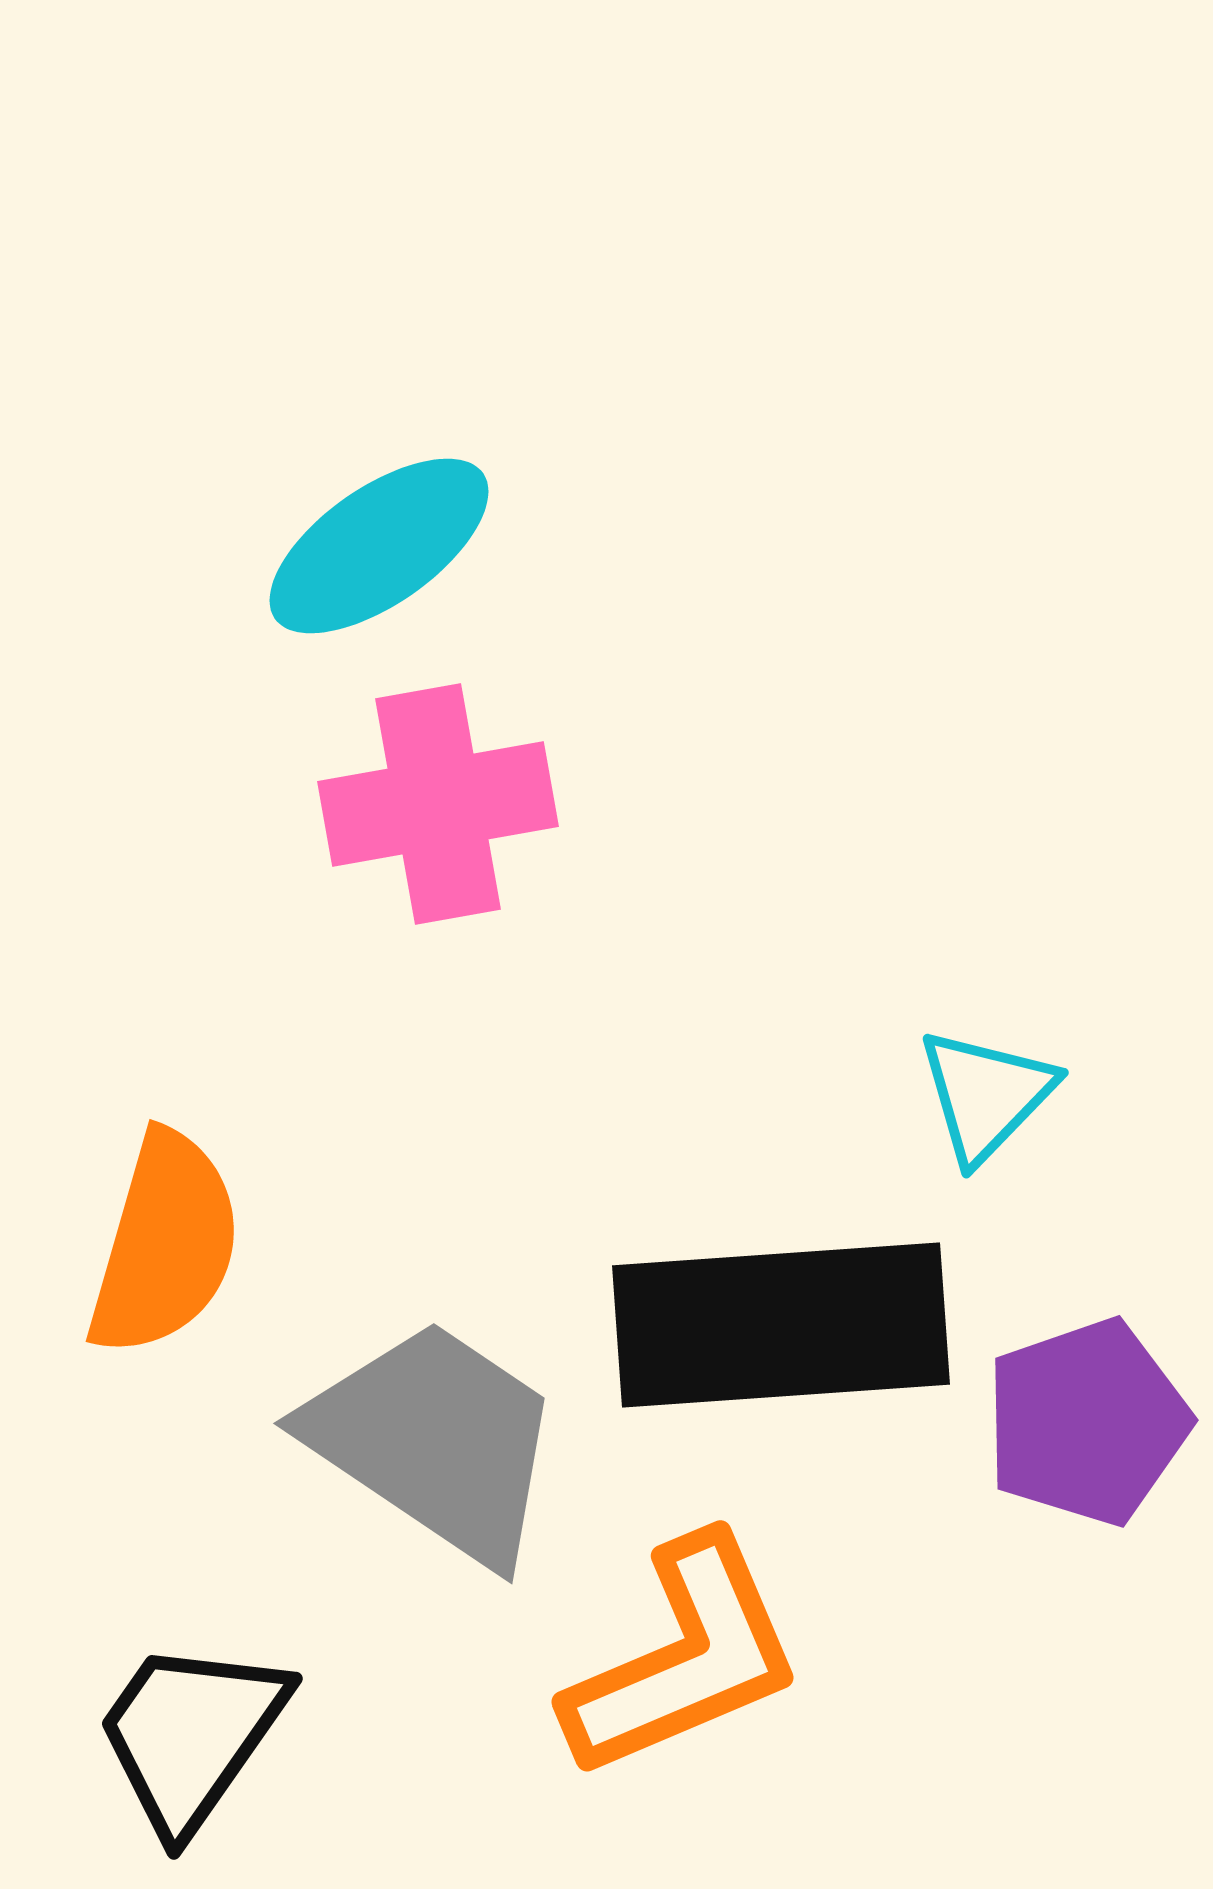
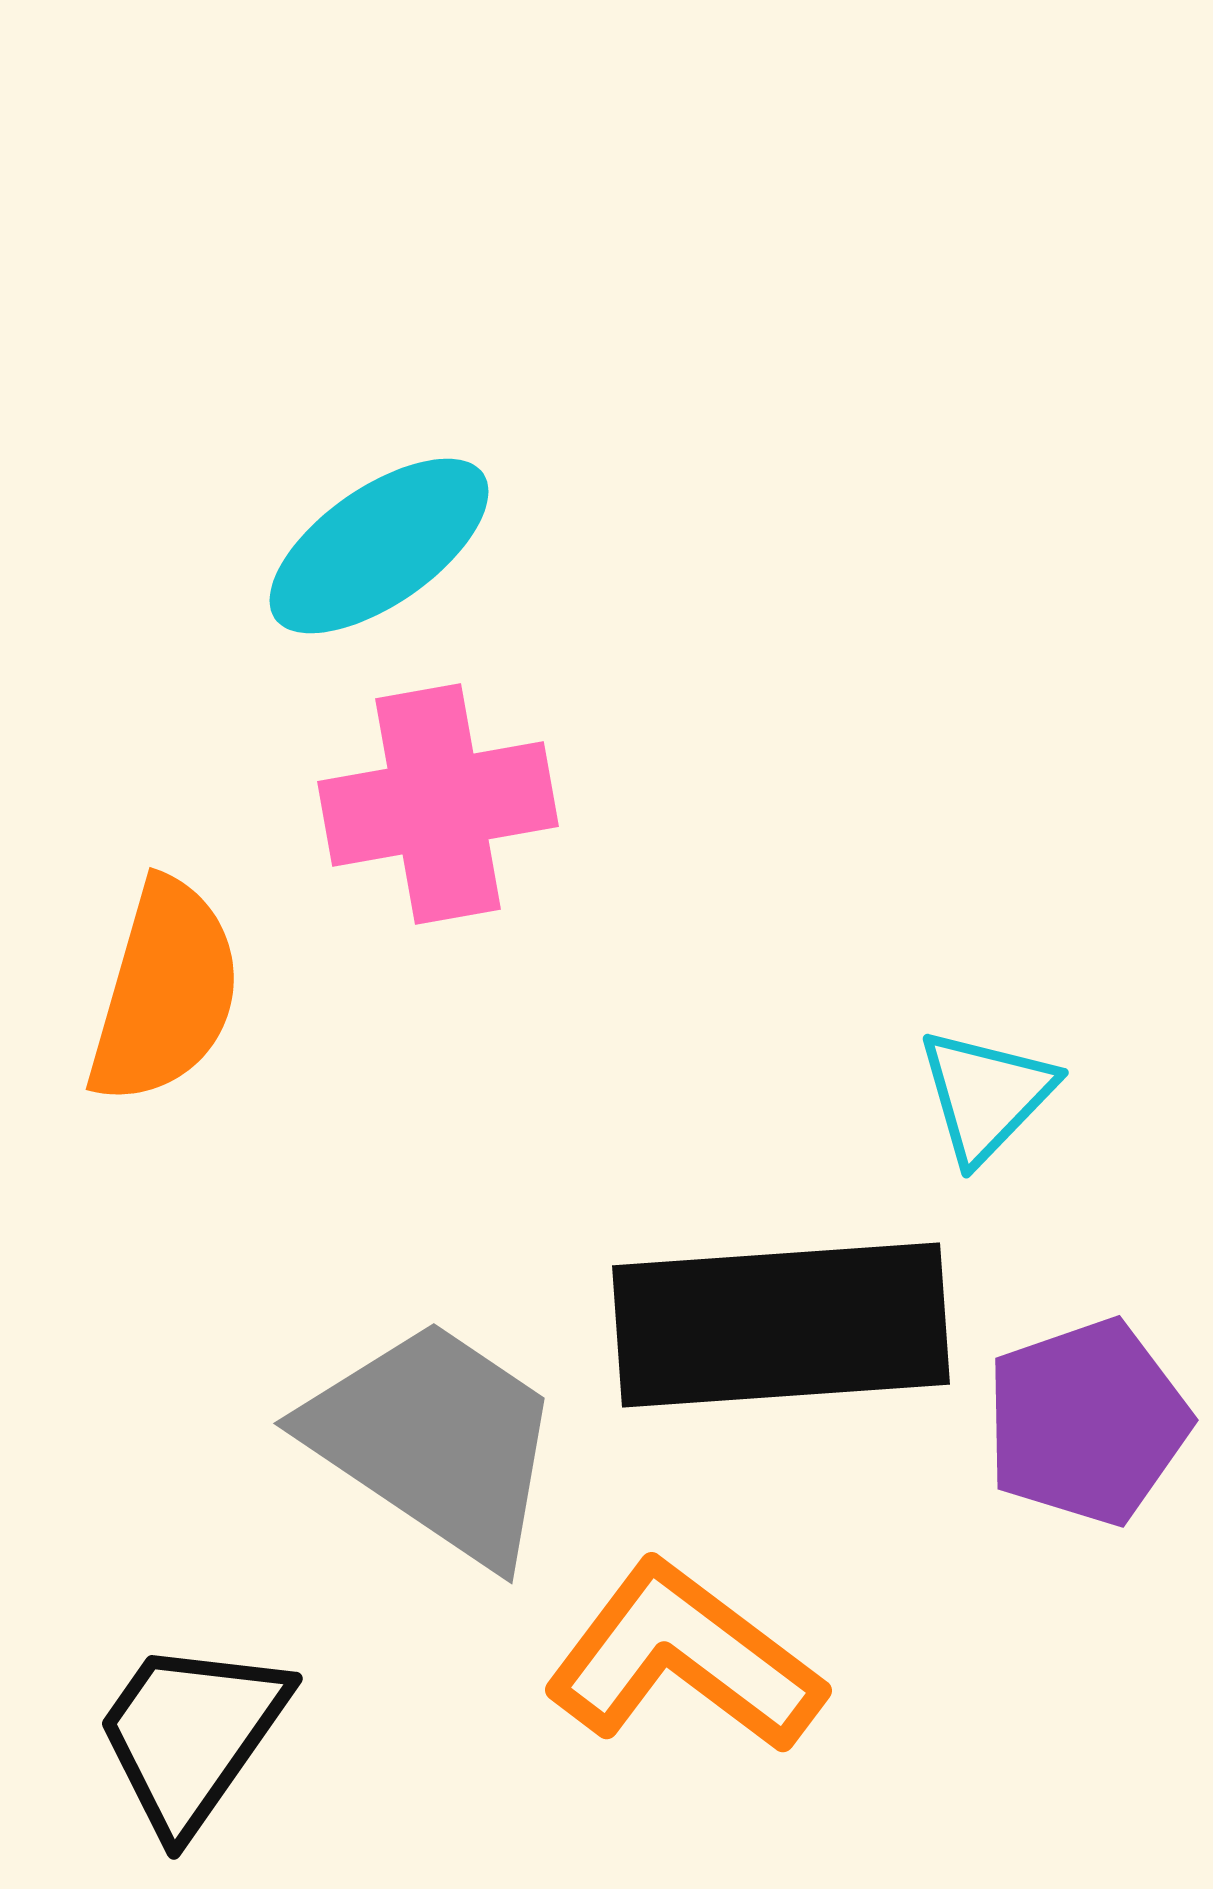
orange semicircle: moved 252 px up
orange L-shape: rotated 120 degrees counterclockwise
